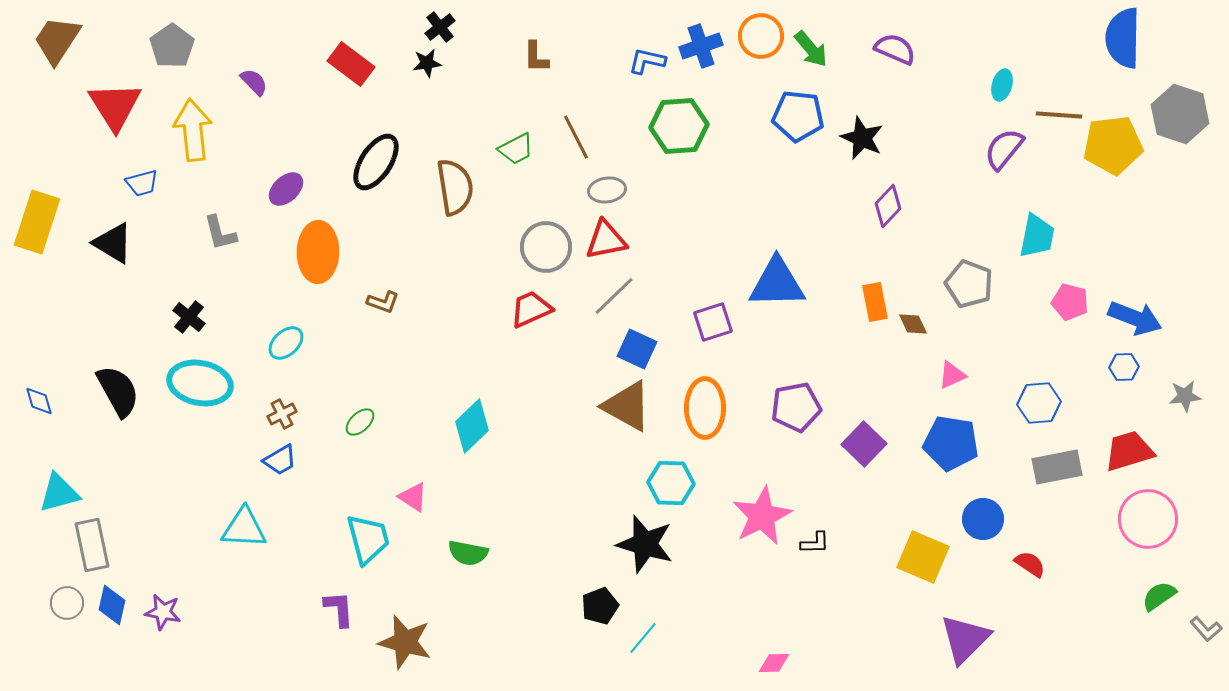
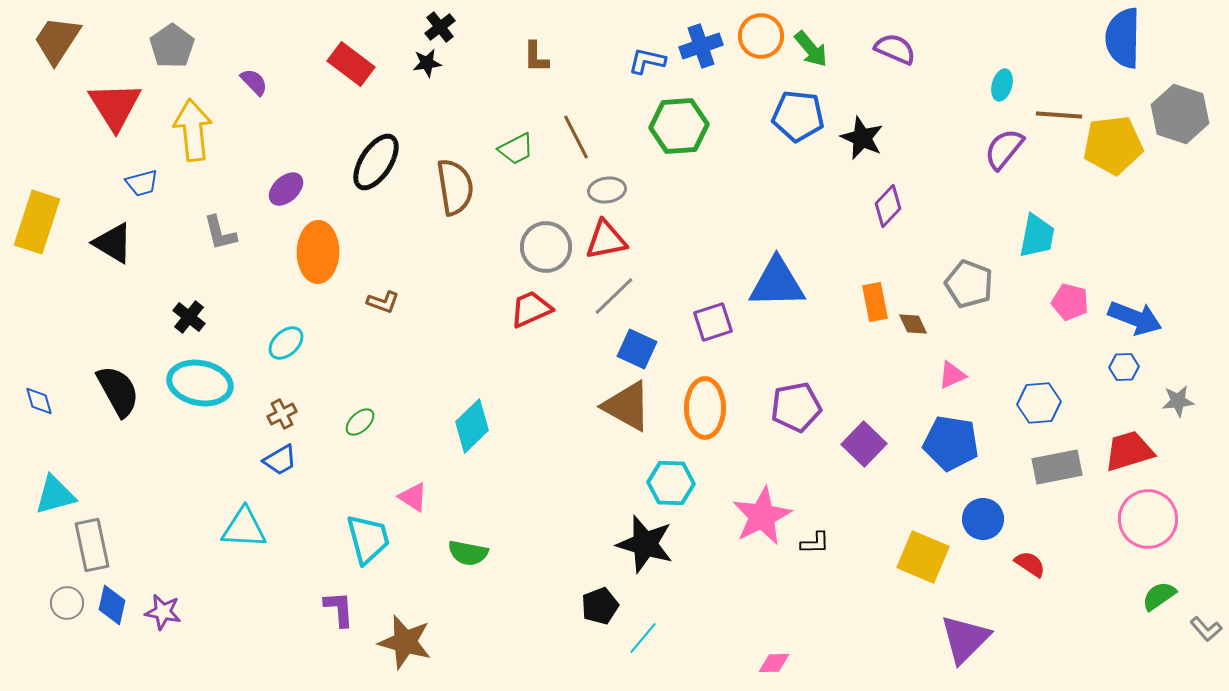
gray star at (1185, 396): moved 7 px left, 5 px down
cyan triangle at (59, 493): moved 4 px left, 2 px down
